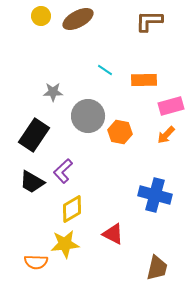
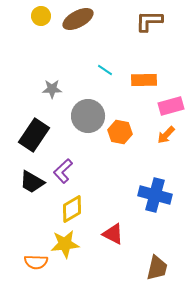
gray star: moved 1 px left, 3 px up
